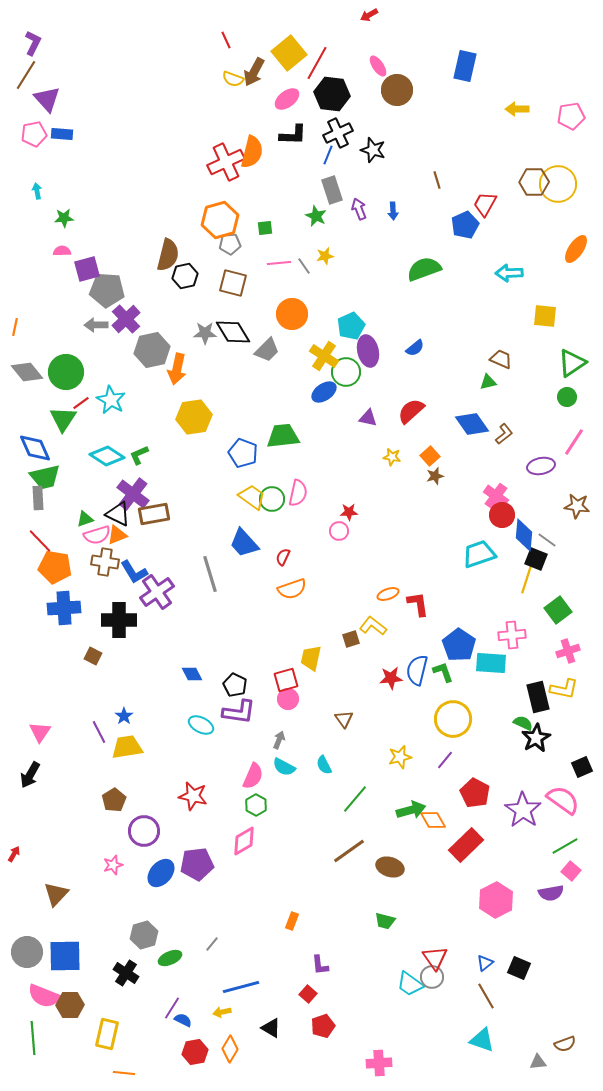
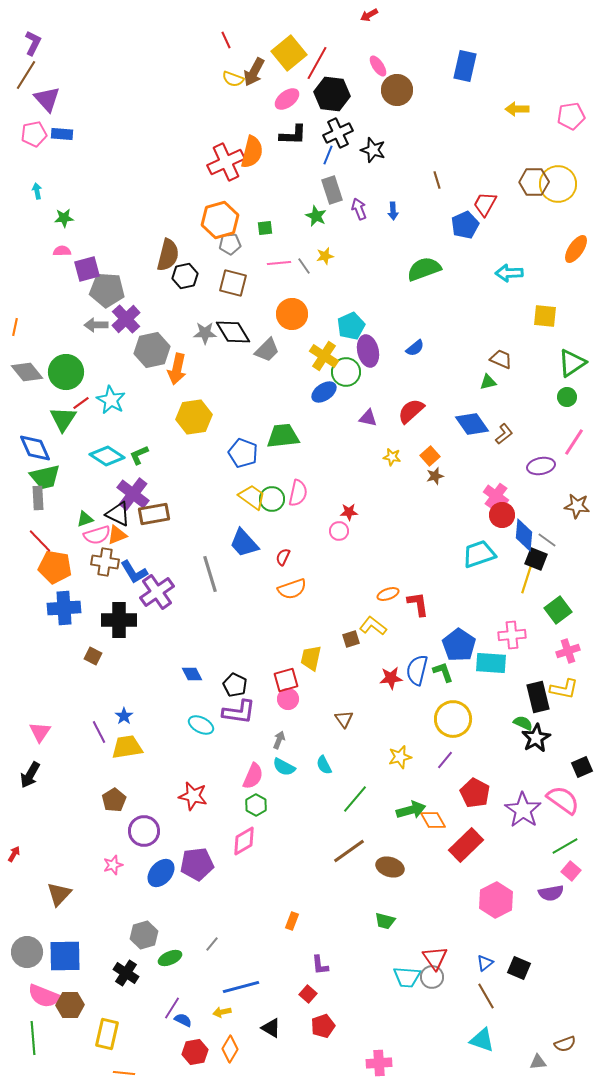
brown triangle at (56, 894): moved 3 px right
cyan trapezoid at (410, 984): moved 3 px left, 7 px up; rotated 32 degrees counterclockwise
